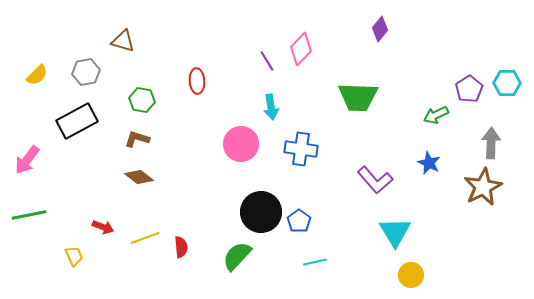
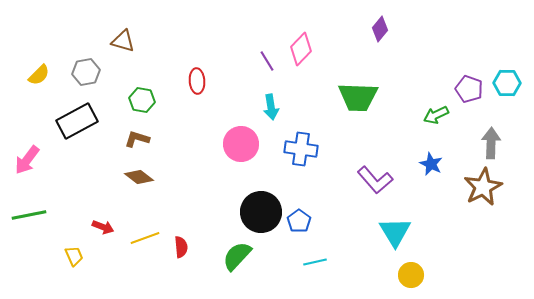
yellow semicircle: moved 2 px right
purple pentagon: rotated 20 degrees counterclockwise
blue star: moved 2 px right, 1 px down
